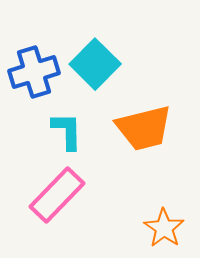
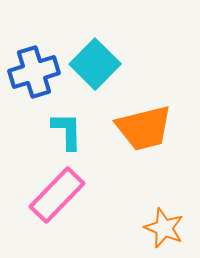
orange star: rotated 12 degrees counterclockwise
